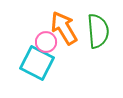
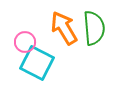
green semicircle: moved 4 px left, 3 px up
pink circle: moved 21 px left
